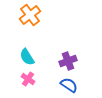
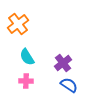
orange cross: moved 12 px left, 9 px down
purple cross: moved 5 px left, 2 px down; rotated 18 degrees counterclockwise
pink cross: moved 2 px left, 2 px down; rotated 32 degrees counterclockwise
